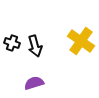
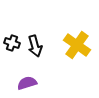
yellow cross: moved 4 px left, 4 px down
purple semicircle: moved 7 px left
